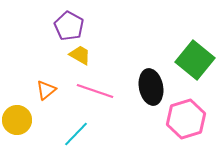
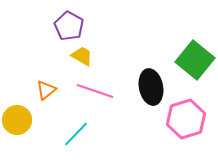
yellow trapezoid: moved 2 px right, 1 px down
